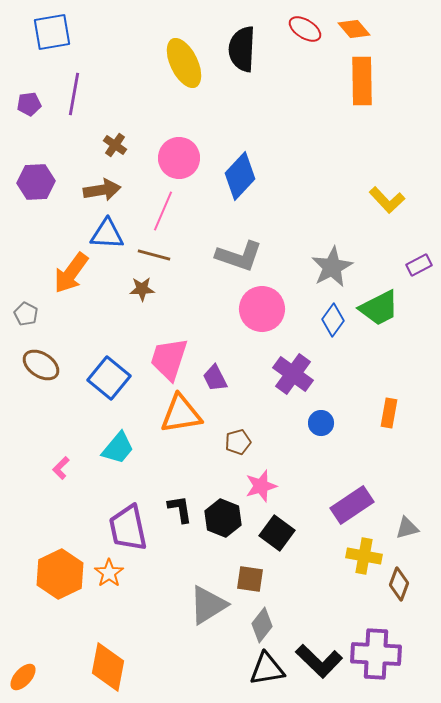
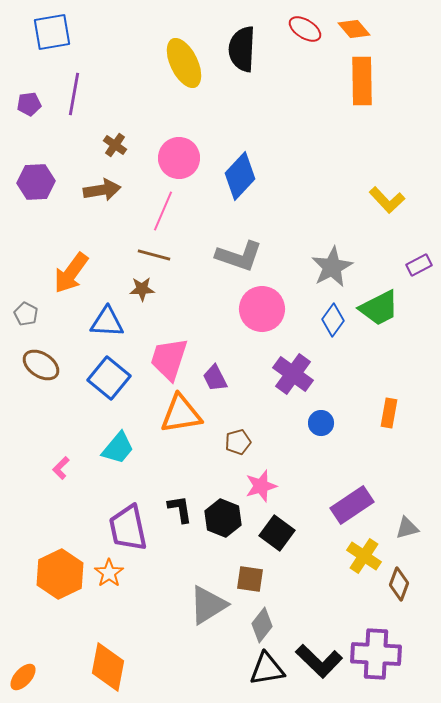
blue triangle at (107, 234): moved 88 px down
yellow cross at (364, 556): rotated 24 degrees clockwise
